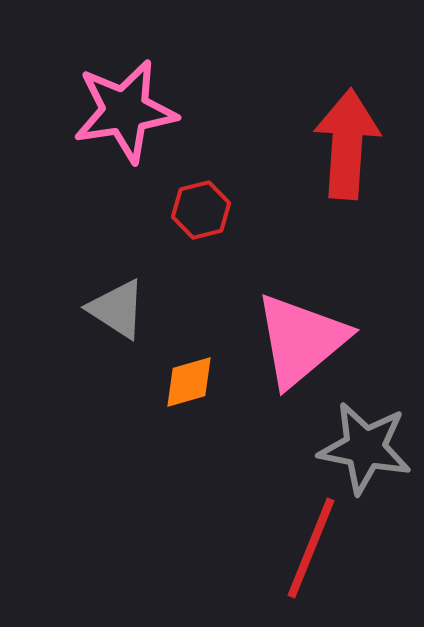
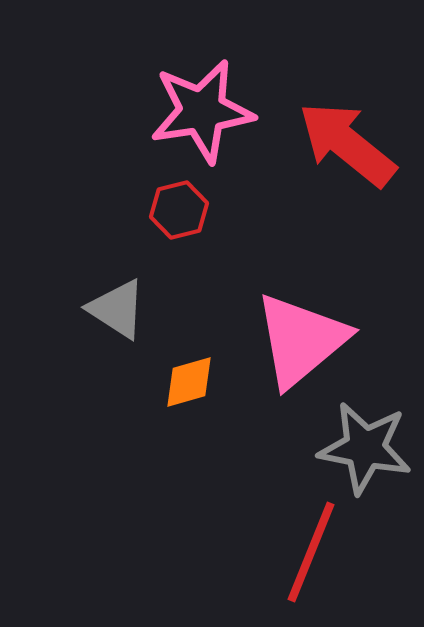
pink star: moved 77 px right
red arrow: rotated 55 degrees counterclockwise
red hexagon: moved 22 px left
red line: moved 4 px down
